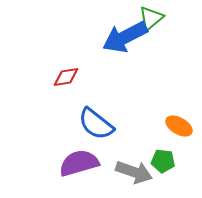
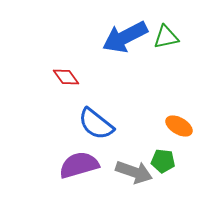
green triangle: moved 15 px right, 19 px down; rotated 28 degrees clockwise
red diamond: rotated 64 degrees clockwise
purple semicircle: moved 2 px down
